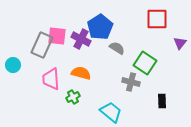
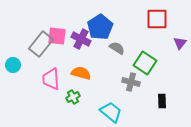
gray rectangle: moved 1 px left, 1 px up; rotated 15 degrees clockwise
